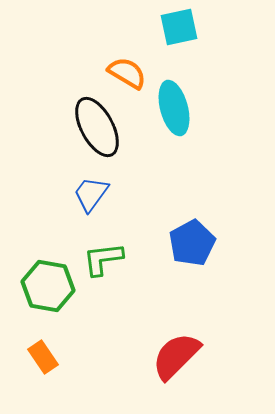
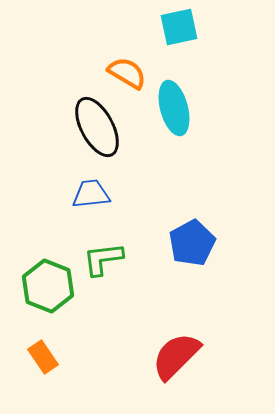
blue trapezoid: rotated 48 degrees clockwise
green hexagon: rotated 12 degrees clockwise
